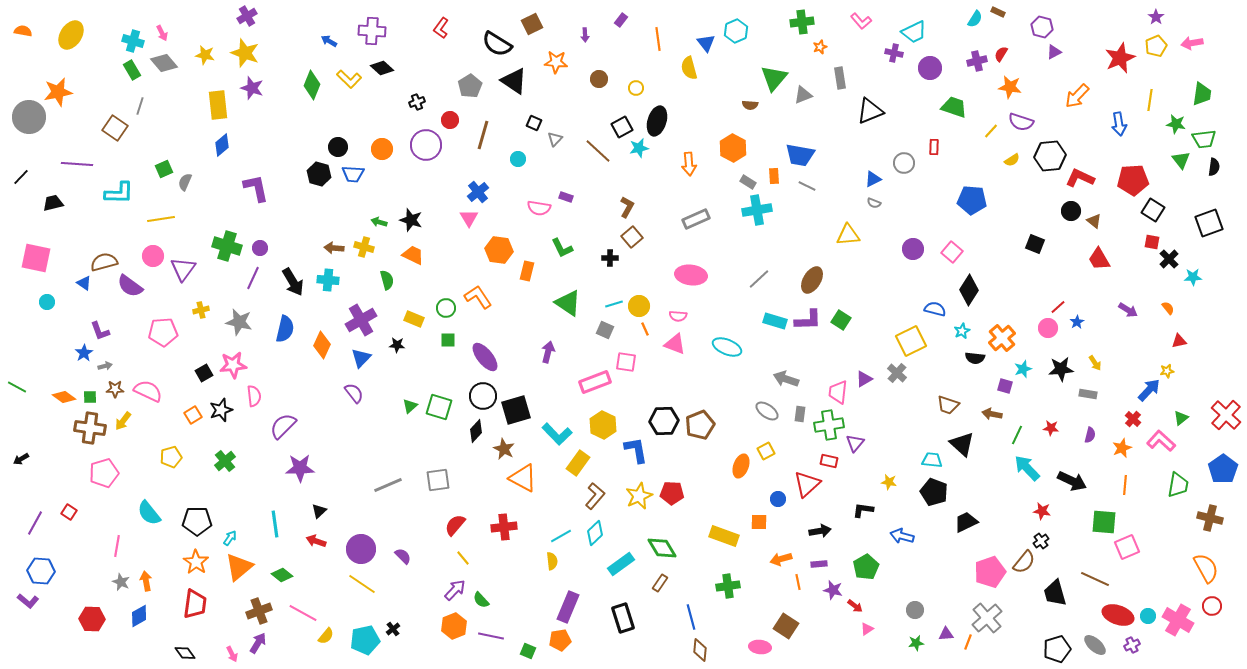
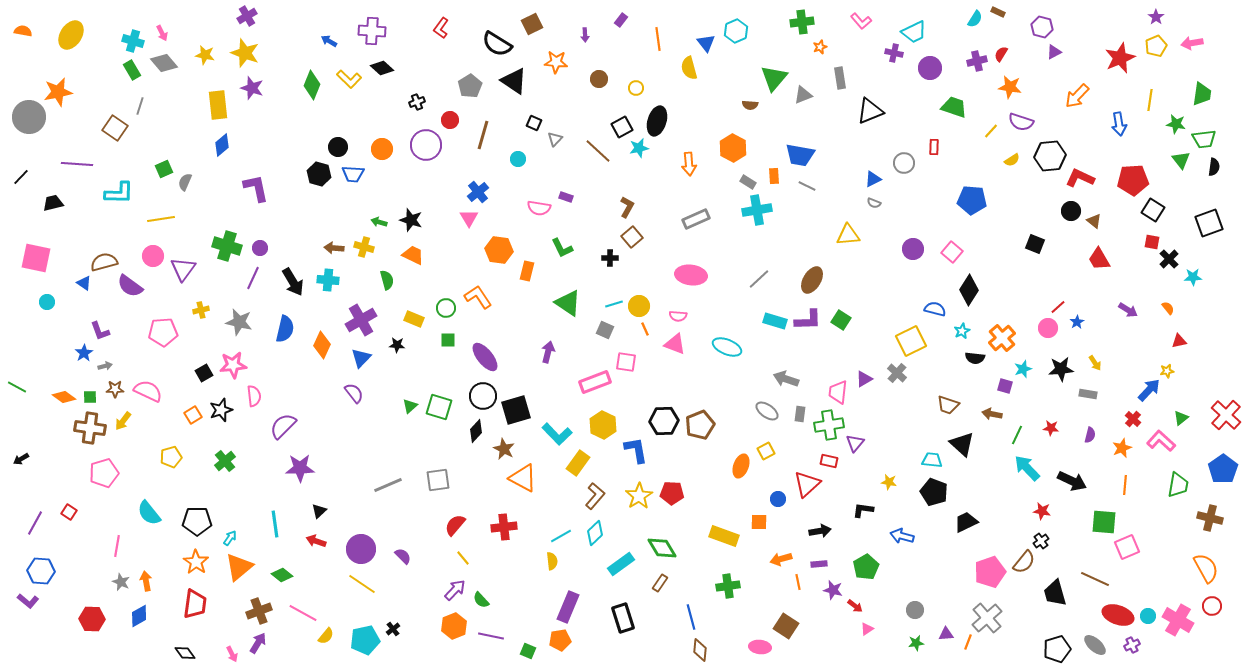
yellow star at (639, 496): rotated 8 degrees counterclockwise
